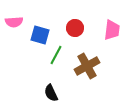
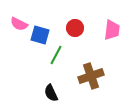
pink semicircle: moved 5 px right, 2 px down; rotated 30 degrees clockwise
brown cross: moved 4 px right, 10 px down; rotated 10 degrees clockwise
